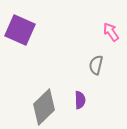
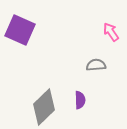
gray semicircle: rotated 72 degrees clockwise
